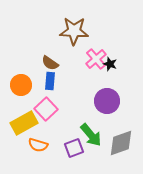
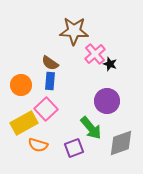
pink cross: moved 1 px left, 5 px up
green arrow: moved 7 px up
